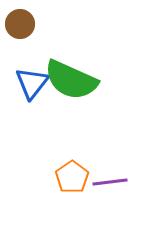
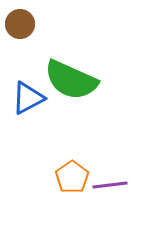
blue triangle: moved 4 px left, 15 px down; rotated 24 degrees clockwise
purple line: moved 3 px down
